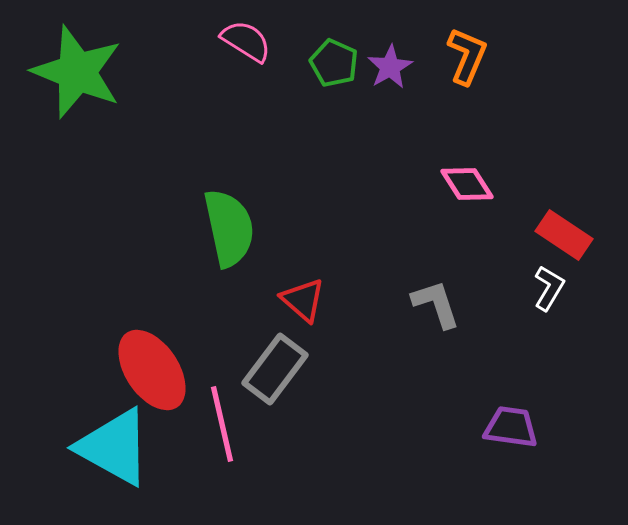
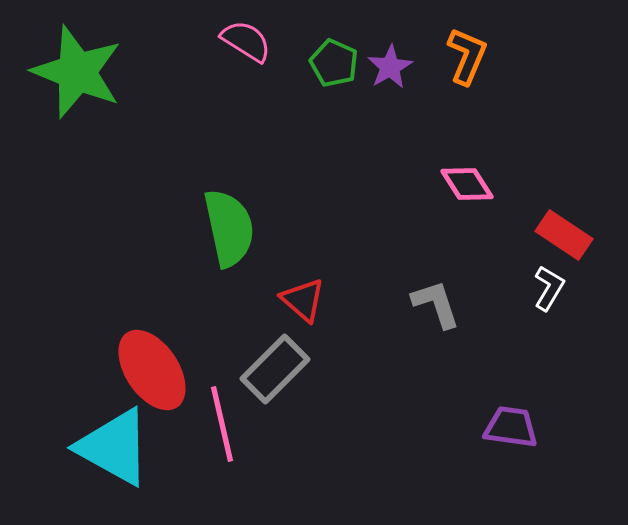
gray rectangle: rotated 8 degrees clockwise
